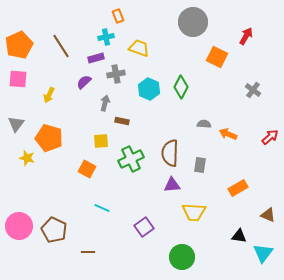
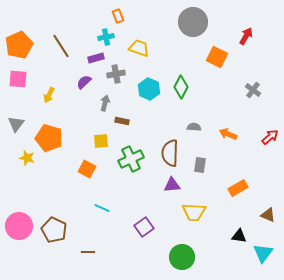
gray semicircle at (204, 124): moved 10 px left, 3 px down
